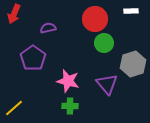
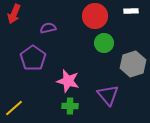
red circle: moved 3 px up
purple triangle: moved 1 px right, 11 px down
